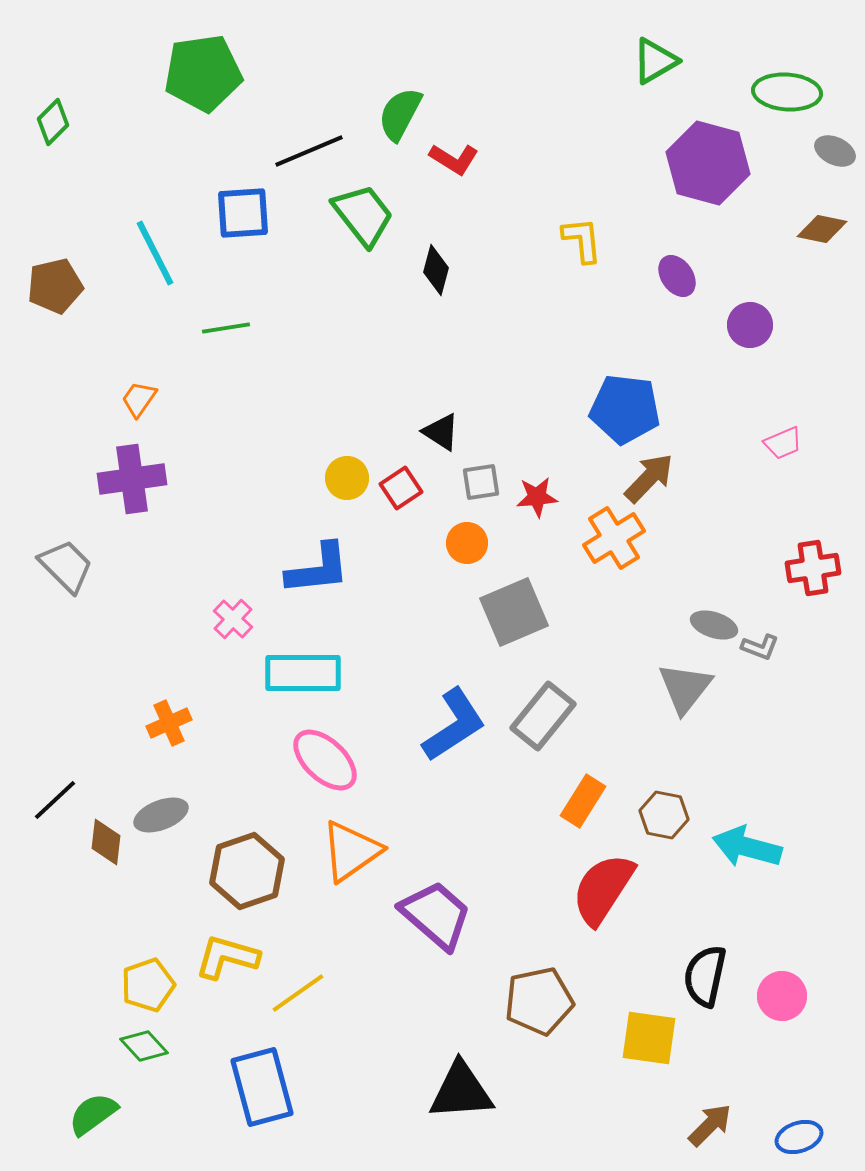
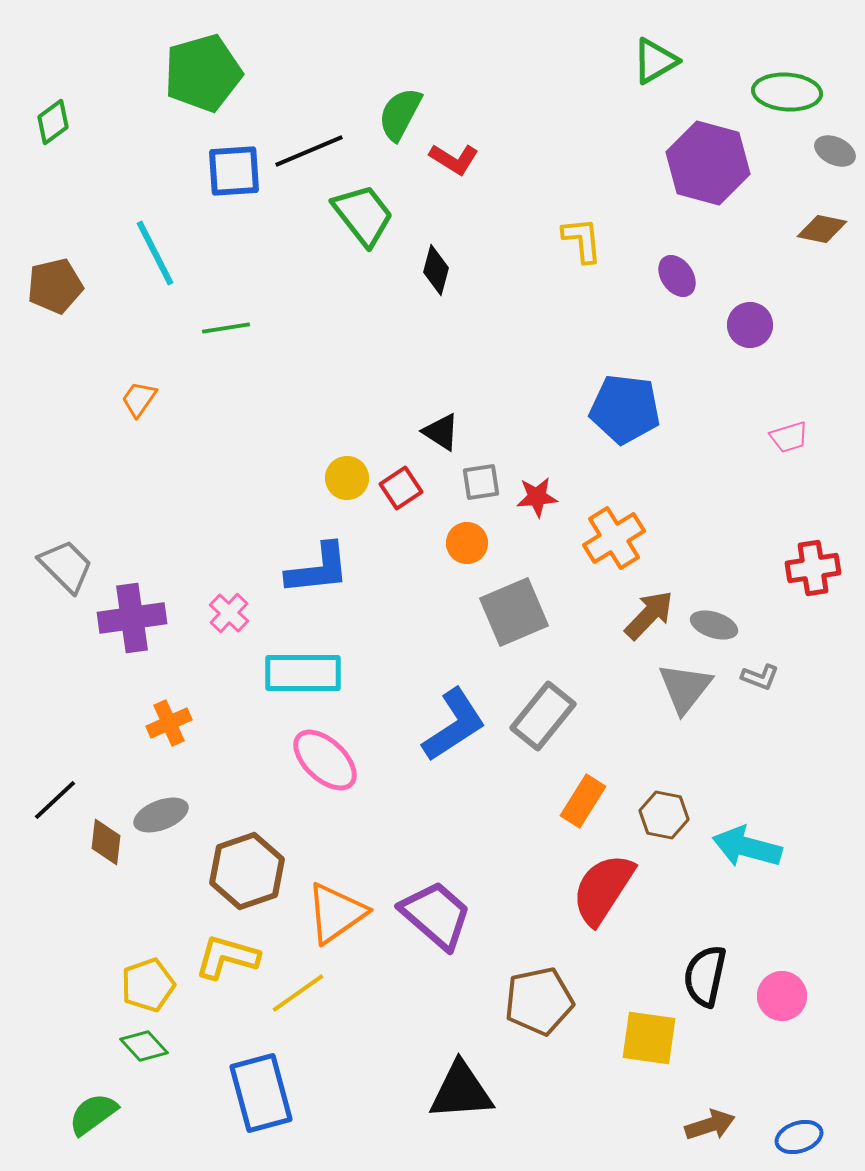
green pentagon at (203, 73): rotated 8 degrees counterclockwise
green diamond at (53, 122): rotated 9 degrees clockwise
blue square at (243, 213): moved 9 px left, 42 px up
pink trapezoid at (783, 443): moved 6 px right, 6 px up; rotated 6 degrees clockwise
brown arrow at (649, 478): moved 137 px down
purple cross at (132, 479): moved 139 px down
pink cross at (233, 619): moved 4 px left, 6 px up
gray L-shape at (760, 647): moved 30 px down
orange triangle at (351, 851): moved 15 px left, 62 px down
blue rectangle at (262, 1087): moved 1 px left, 6 px down
brown arrow at (710, 1125): rotated 27 degrees clockwise
